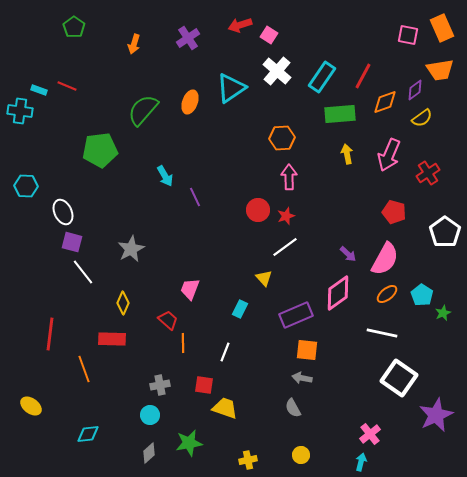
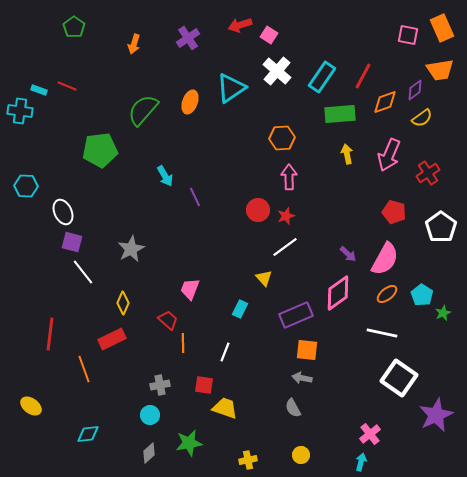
white pentagon at (445, 232): moved 4 px left, 5 px up
red rectangle at (112, 339): rotated 28 degrees counterclockwise
